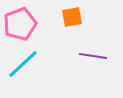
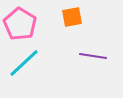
pink pentagon: rotated 20 degrees counterclockwise
cyan line: moved 1 px right, 1 px up
